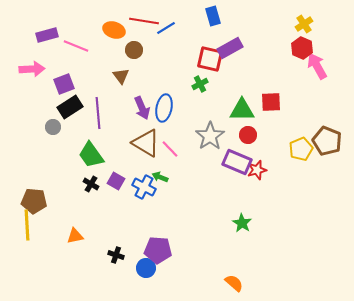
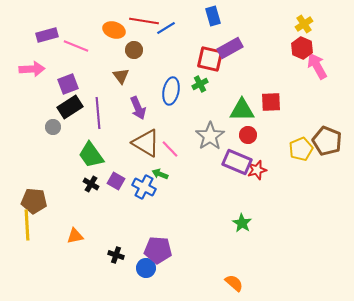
purple square at (64, 84): moved 4 px right
purple arrow at (142, 108): moved 4 px left
blue ellipse at (164, 108): moved 7 px right, 17 px up
green arrow at (160, 177): moved 3 px up
